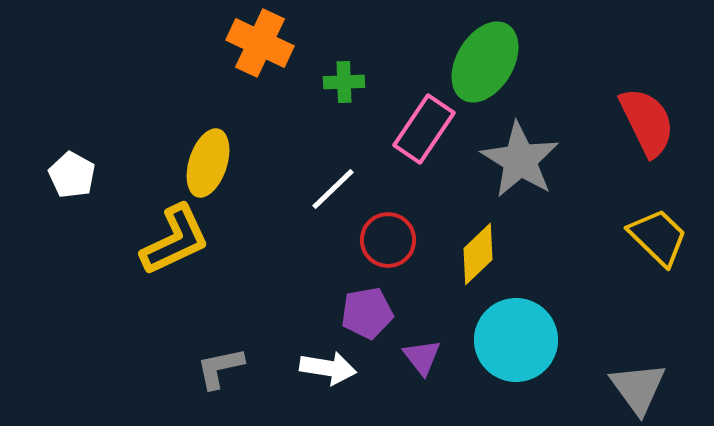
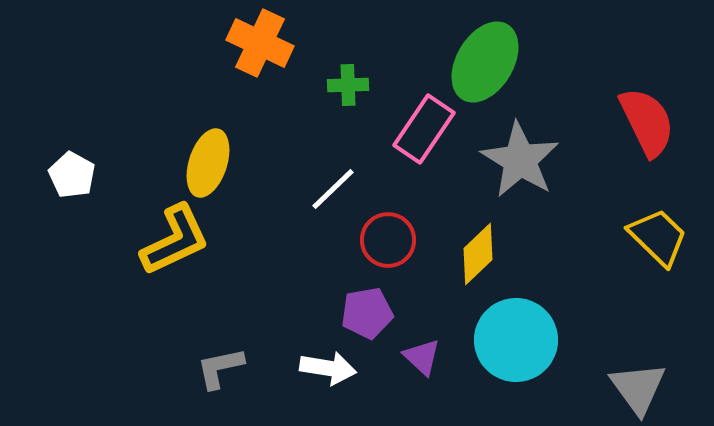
green cross: moved 4 px right, 3 px down
purple triangle: rotated 9 degrees counterclockwise
